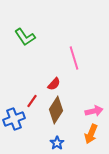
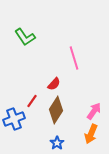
pink arrow: rotated 42 degrees counterclockwise
